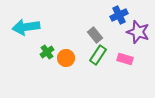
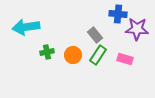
blue cross: moved 1 px left, 1 px up; rotated 30 degrees clockwise
purple star: moved 1 px left, 3 px up; rotated 15 degrees counterclockwise
green cross: rotated 24 degrees clockwise
orange circle: moved 7 px right, 3 px up
